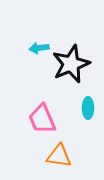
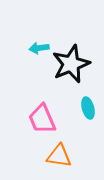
cyan ellipse: rotated 15 degrees counterclockwise
